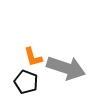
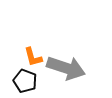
black pentagon: moved 1 px left, 1 px up
